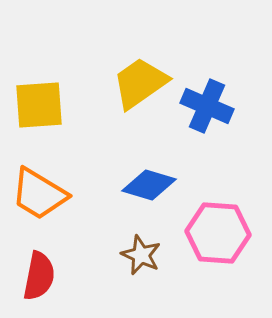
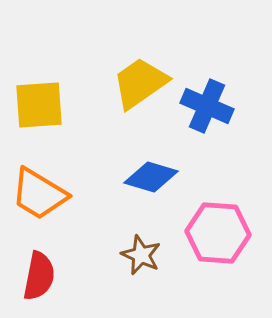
blue diamond: moved 2 px right, 8 px up
